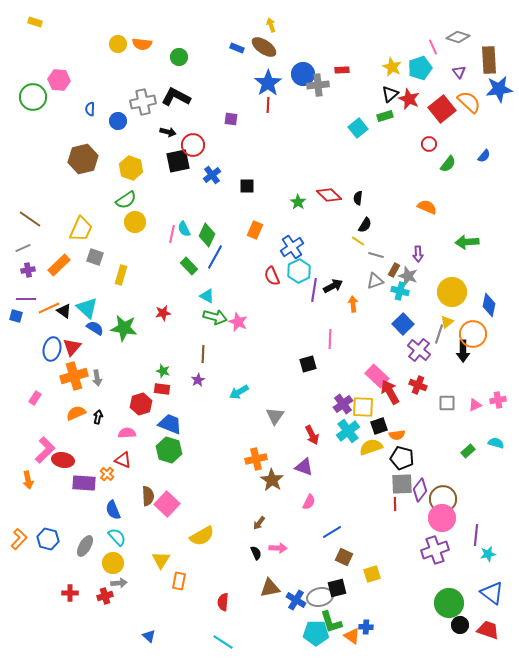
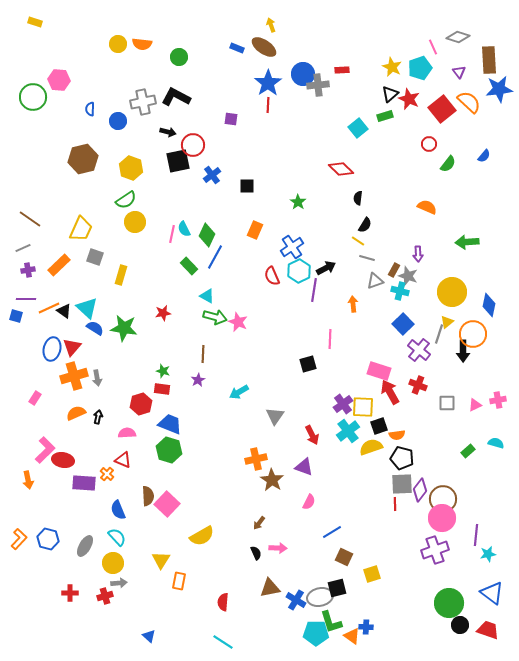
red diamond at (329, 195): moved 12 px right, 26 px up
gray line at (376, 255): moved 9 px left, 3 px down
black arrow at (333, 286): moved 7 px left, 18 px up
pink rectangle at (377, 376): moved 2 px right, 5 px up; rotated 25 degrees counterclockwise
blue semicircle at (113, 510): moved 5 px right
